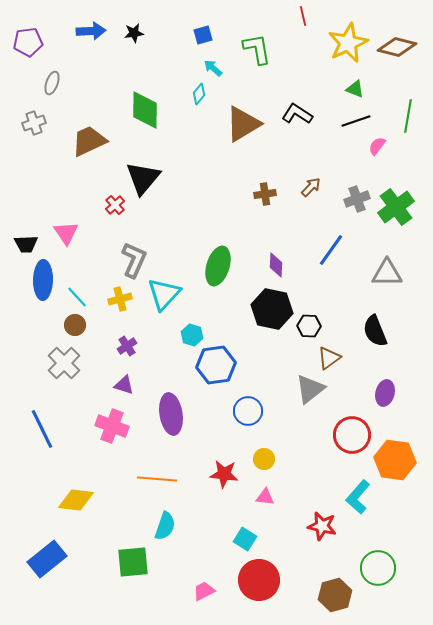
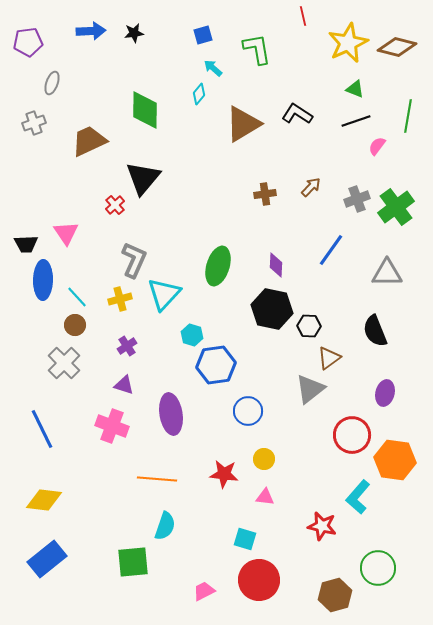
yellow diamond at (76, 500): moved 32 px left
cyan square at (245, 539): rotated 15 degrees counterclockwise
